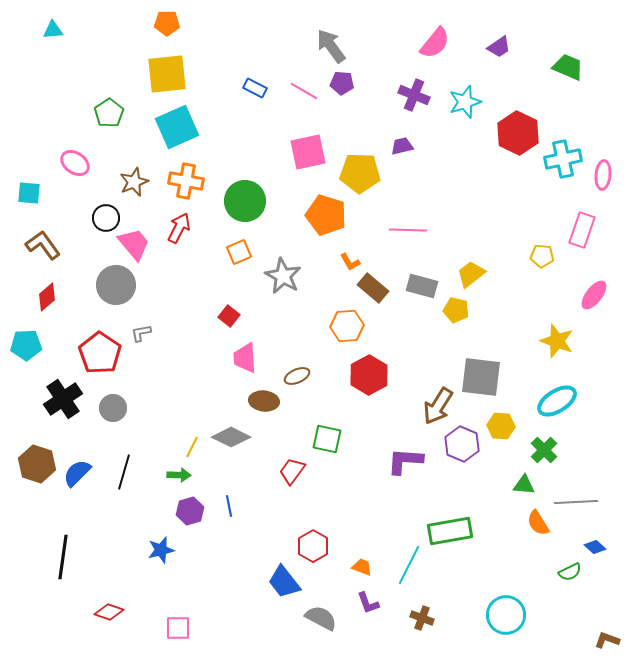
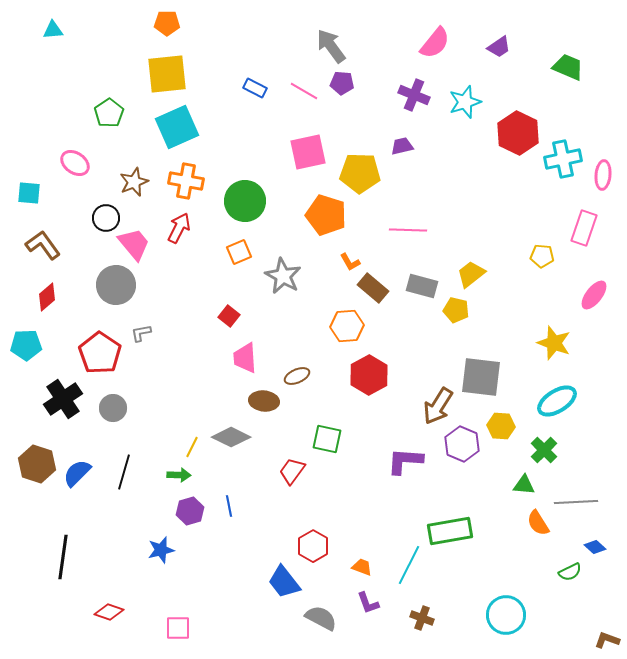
pink rectangle at (582, 230): moved 2 px right, 2 px up
yellow star at (557, 341): moved 3 px left, 2 px down
